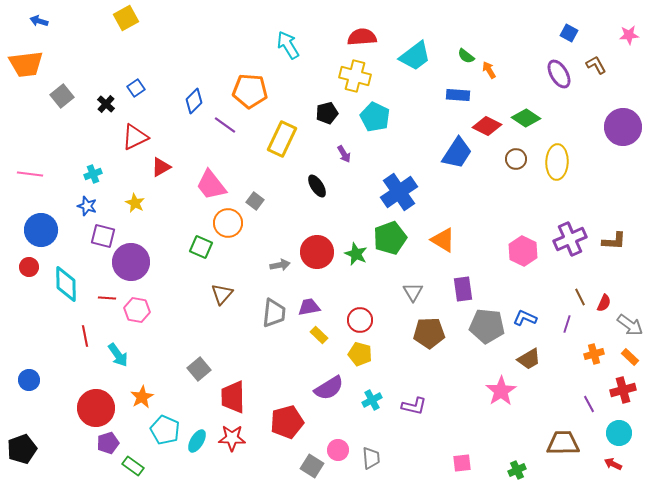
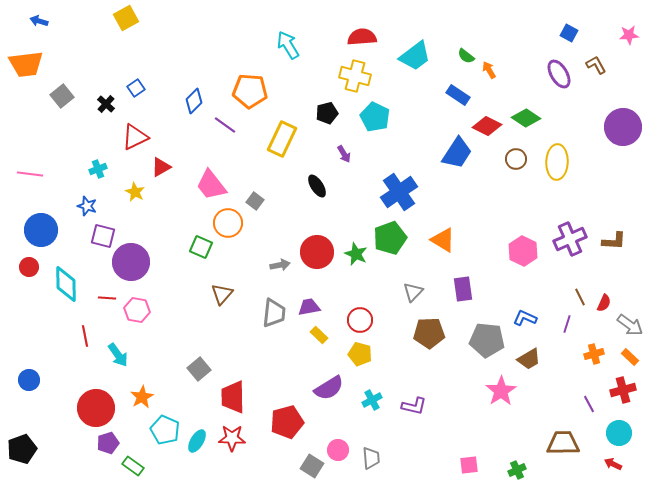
blue rectangle at (458, 95): rotated 30 degrees clockwise
cyan cross at (93, 174): moved 5 px right, 5 px up
yellow star at (135, 203): moved 11 px up
gray triangle at (413, 292): rotated 15 degrees clockwise
gray pentagon at (487, 326): moved 14 px down
pink square at (462, 463): moved 7 px right, 2 px down
